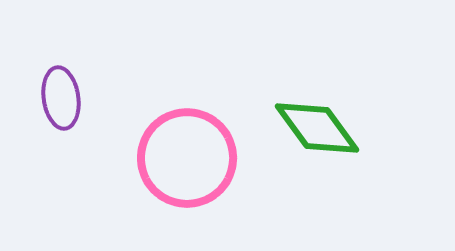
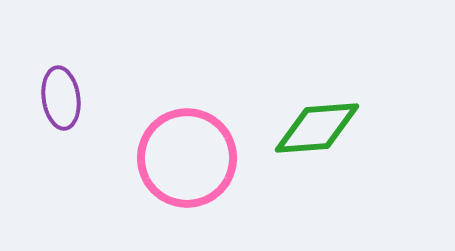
green diamond: rotated 58 degrees counterclockwise
